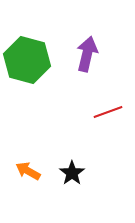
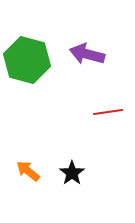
purple arrow: rotated 88 degrees counterclockwise
red line: rotated 12 degrees clockwise
orange arrow: rotated 10 degrees clockwise
